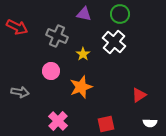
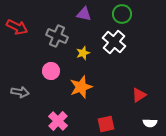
green circle: moved 2 px right
yellow star: moved 1 px up; rotated 16 degrees clockwise
